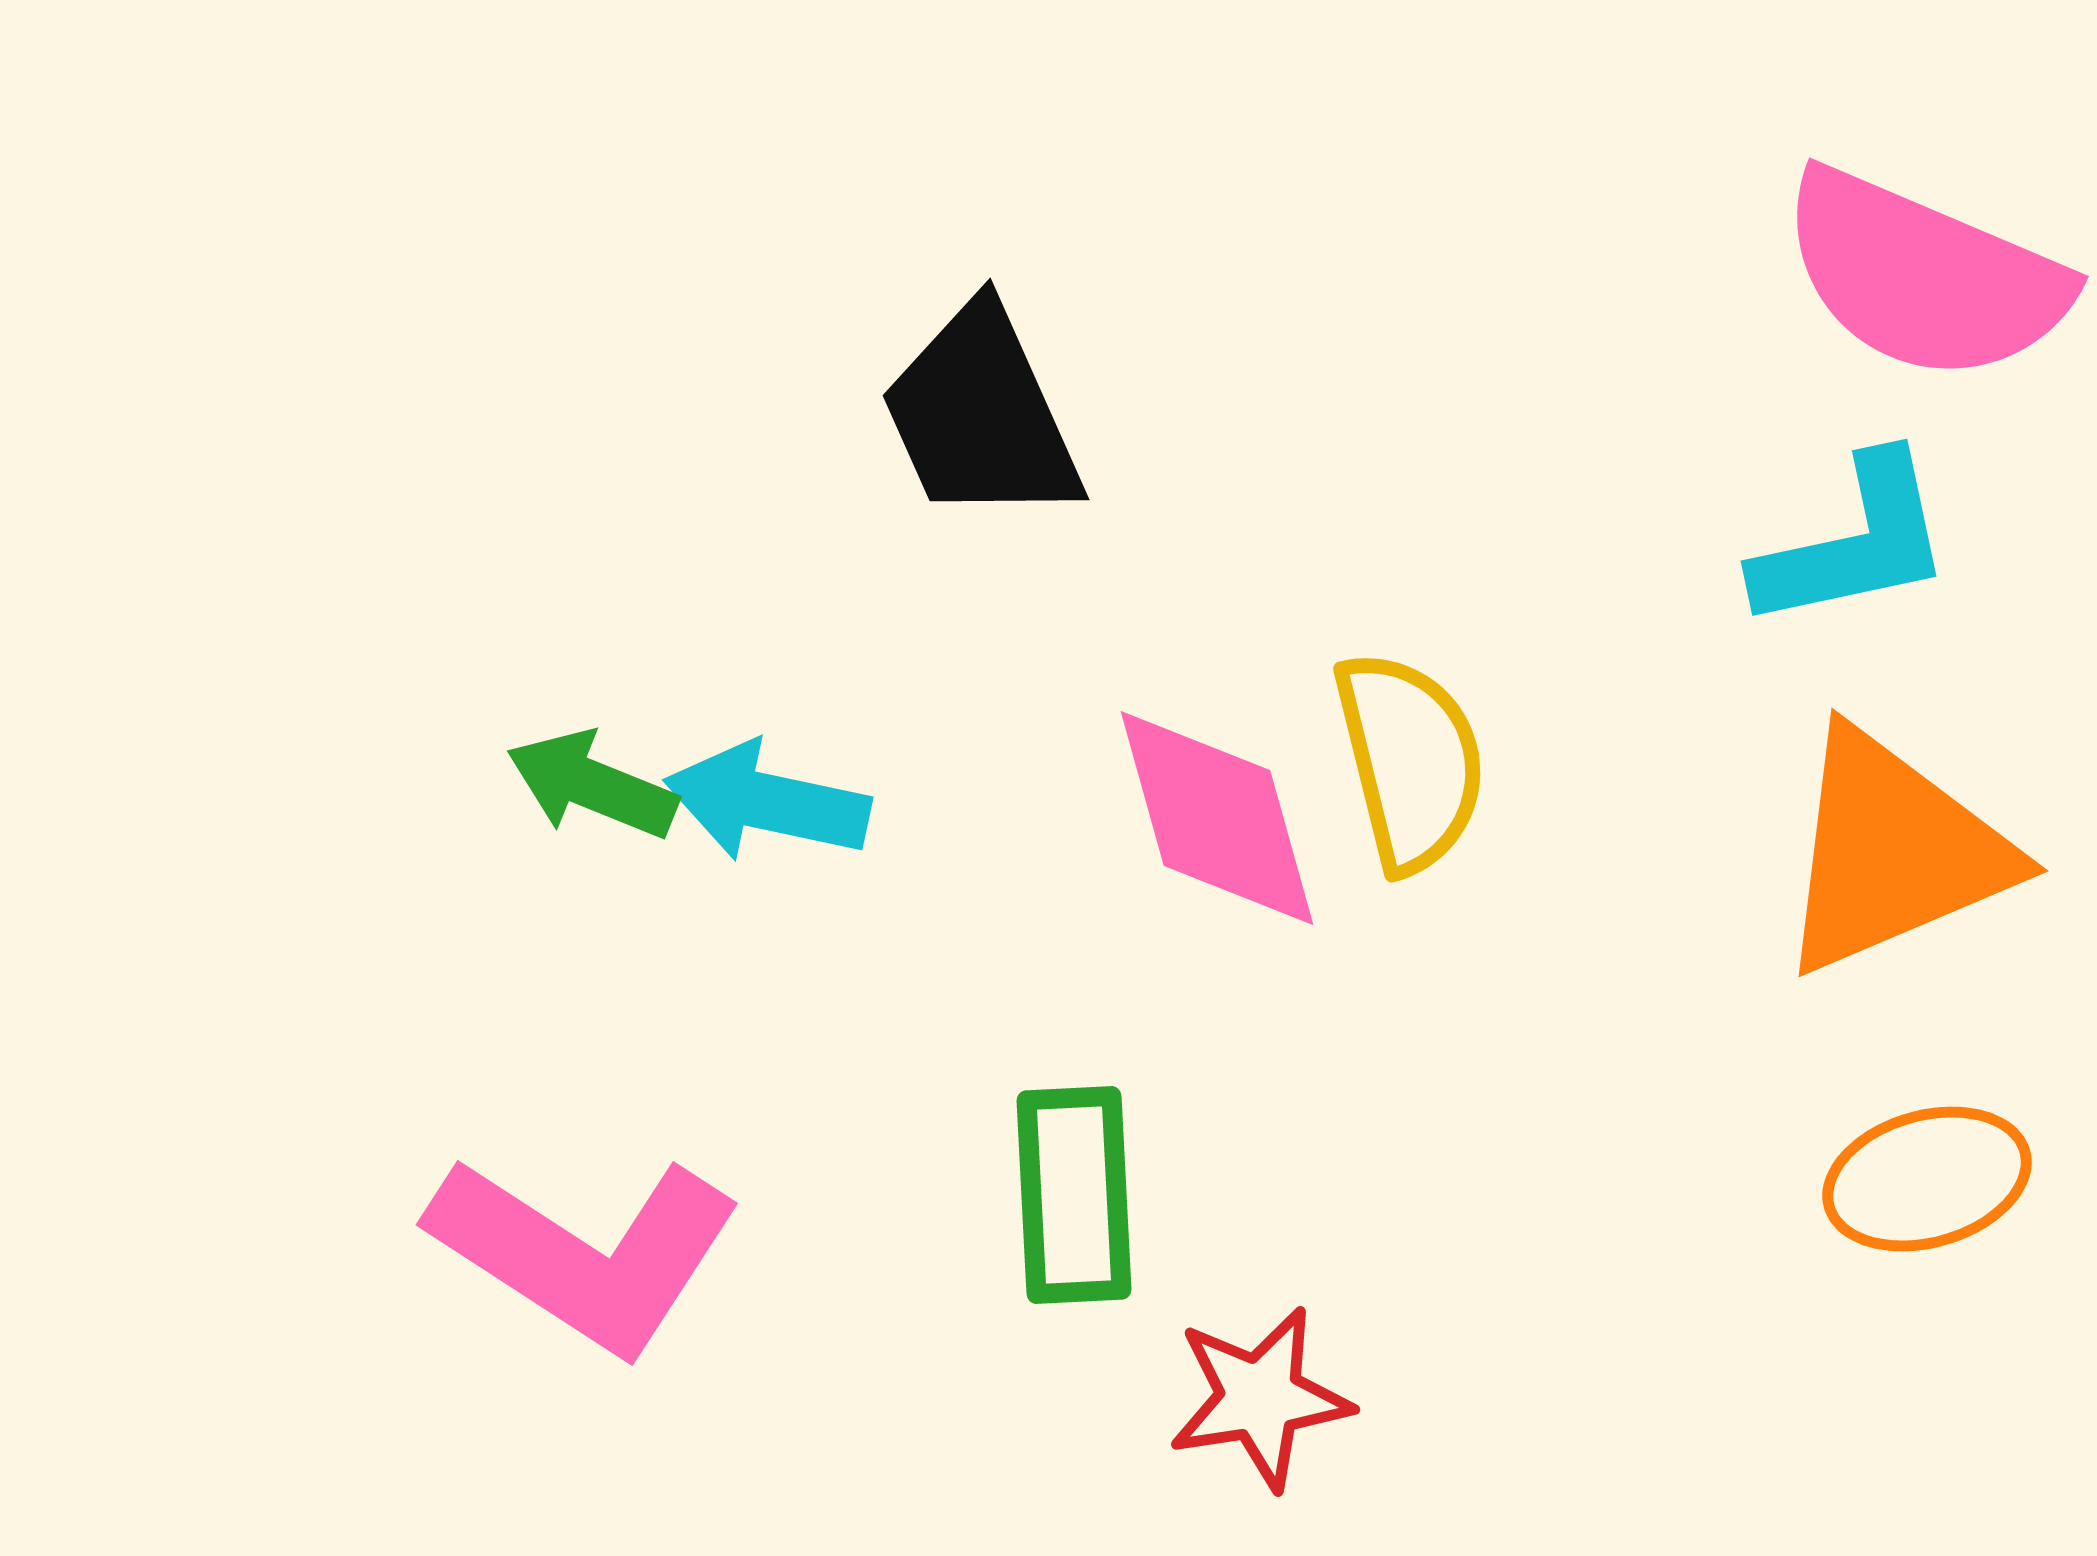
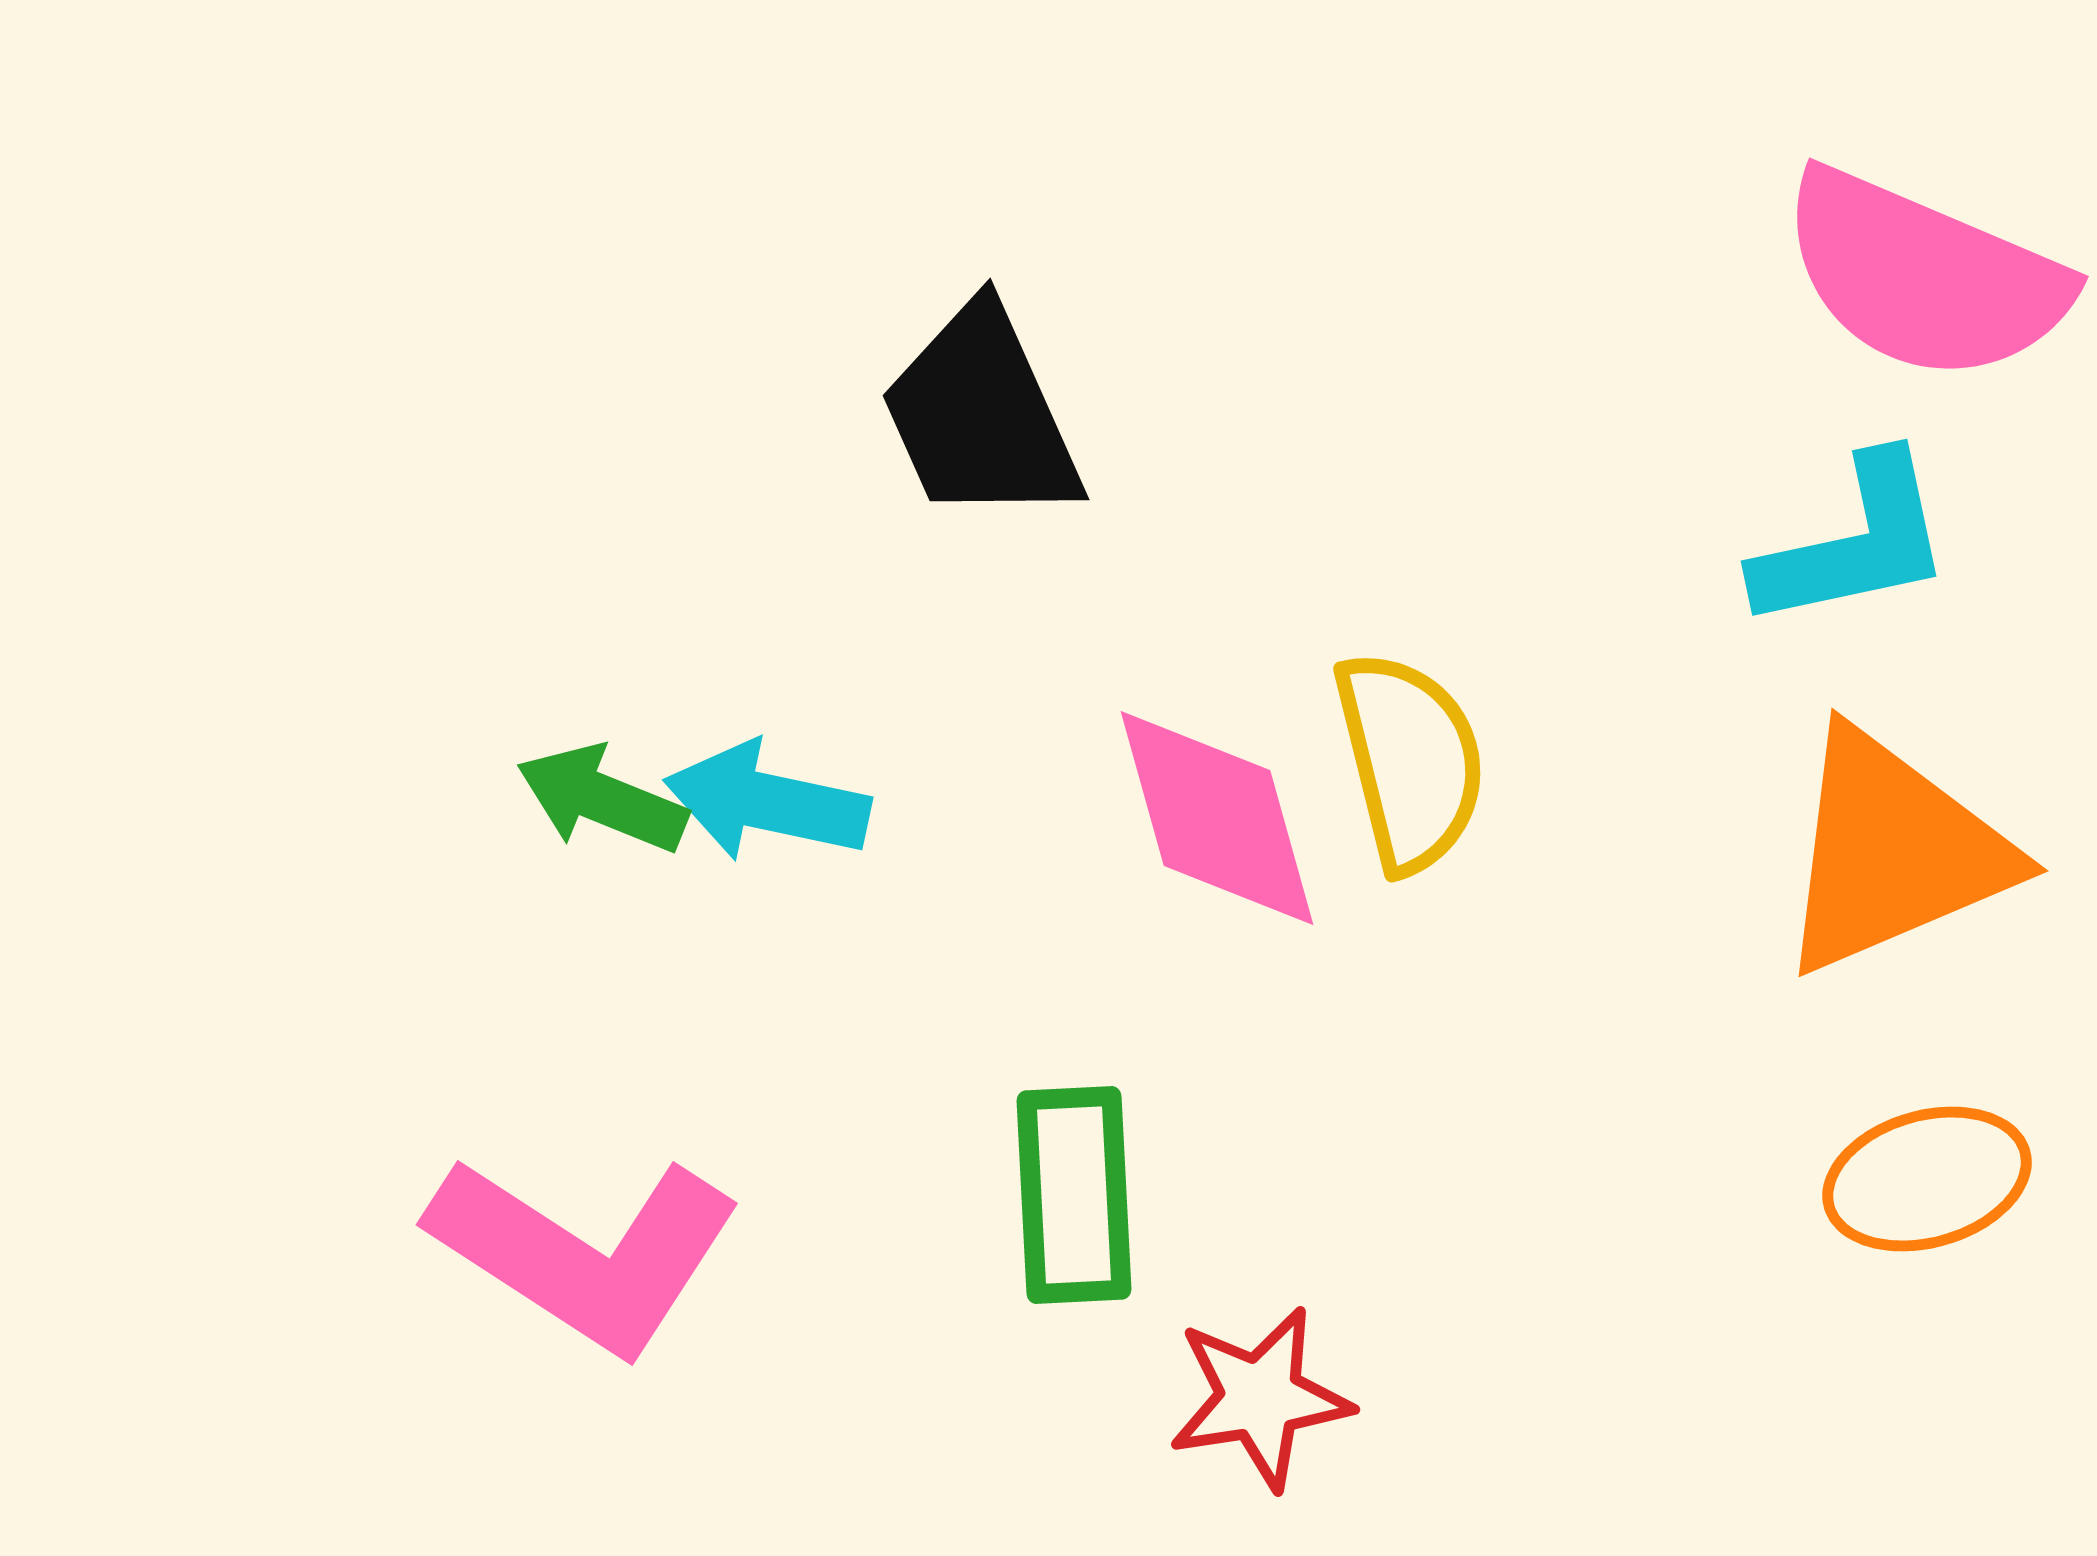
green arrow: moved 10 px right, 14 px down
